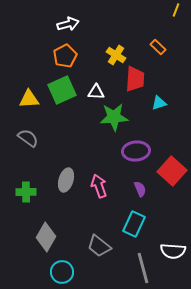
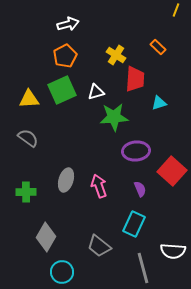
white triangle: rotated 18 degrees counterclockwise
